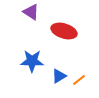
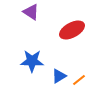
red ellipse: moved 8 px right, 1 px up; rotated 45 degrees counterclockwise
